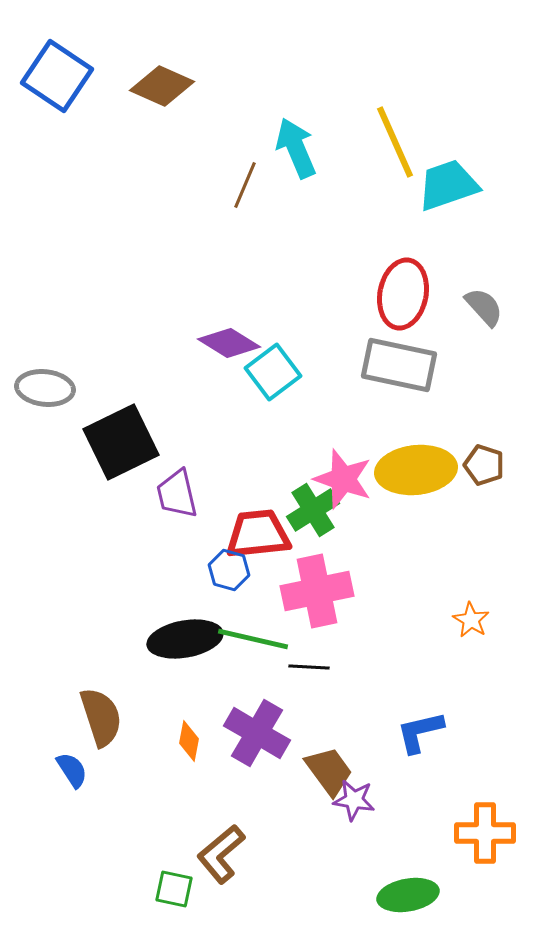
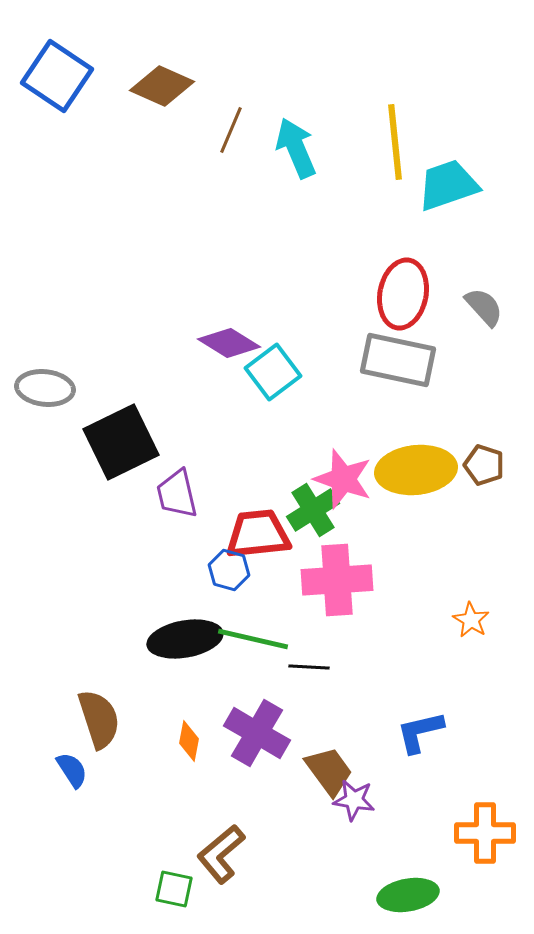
yellow line: rotated 18 degrees clockwise
brown line: moved 14 px left, 55 px up
gray rectangle: moved 1 px left, 5 px up
pink cross: moved 20 px right, 11 px up; rotated 8 degrees clockwise
brown semicircle: moved 2 px left, 2 px down
